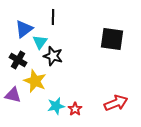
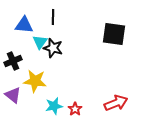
blue triangle: moved 4 px up; rotated 42 degrees clockwise
black square: moved 2 px right, 5 px up
black star: moved 8 px up
black cross: moved 5 px left, 1 px down; rotated 36 degrees clockwise
yellow star: rotated 15 degrees counterclockwise
purple triangle: rotated 24 degrees clockwise
cyan star: moved 2 px left
